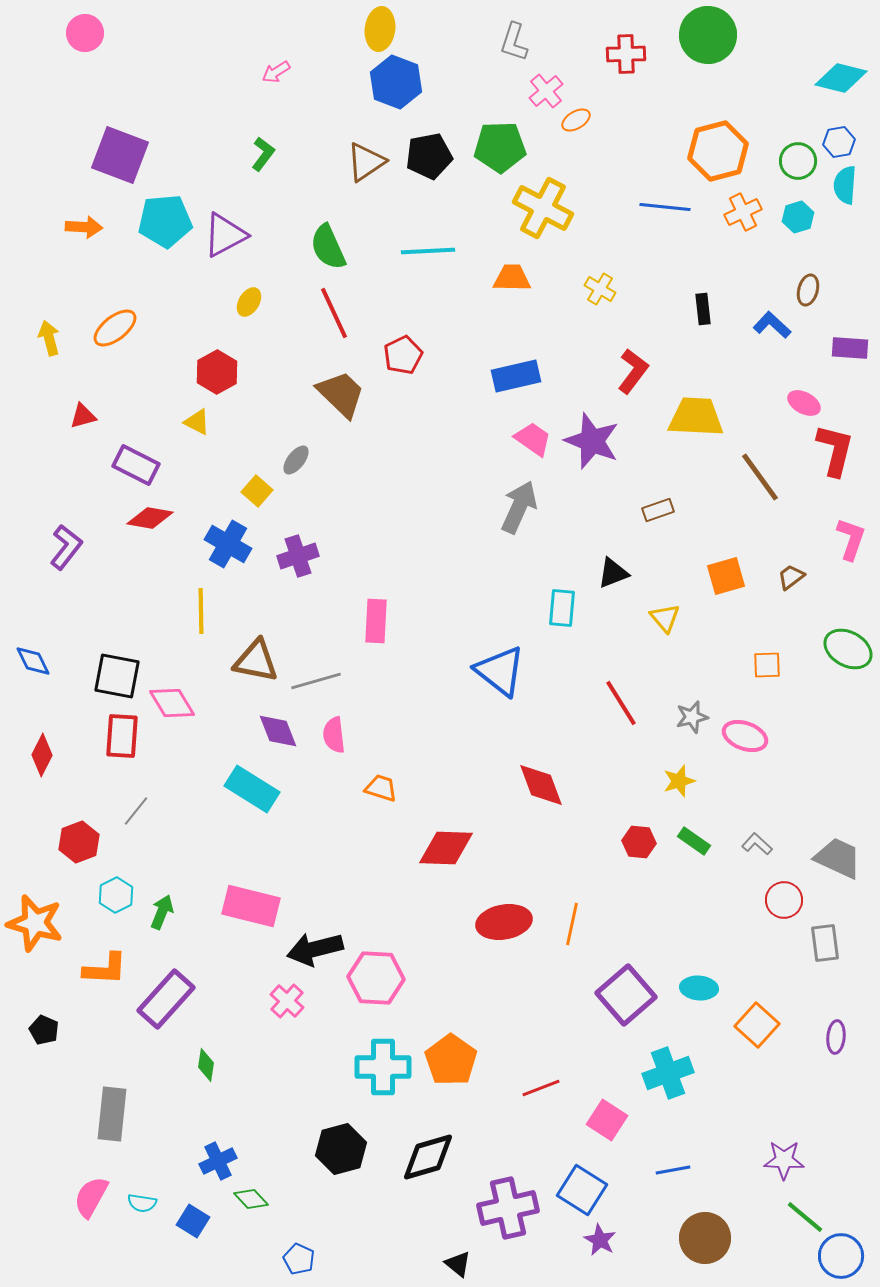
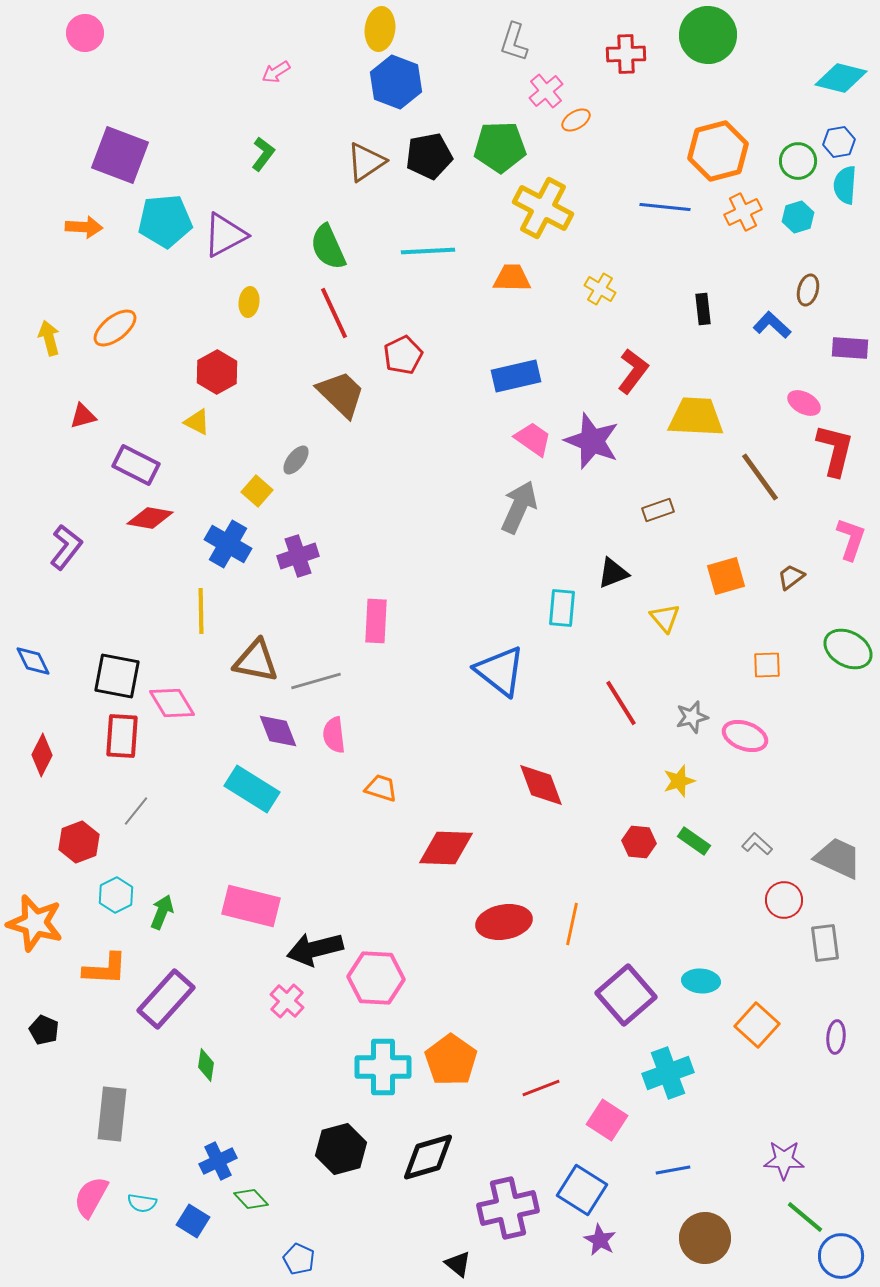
yellow ellipse at (249, 302): rotated 24 degrees counterclockwise
cyan ellipse at (699, 988): moved 2 px right, 7 px up
